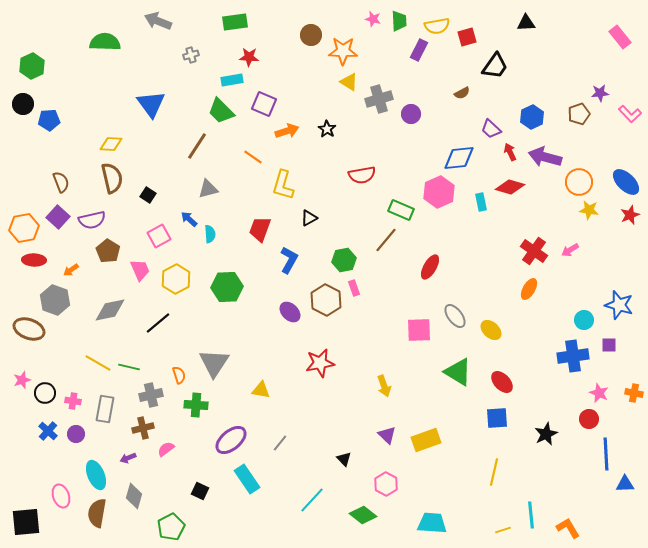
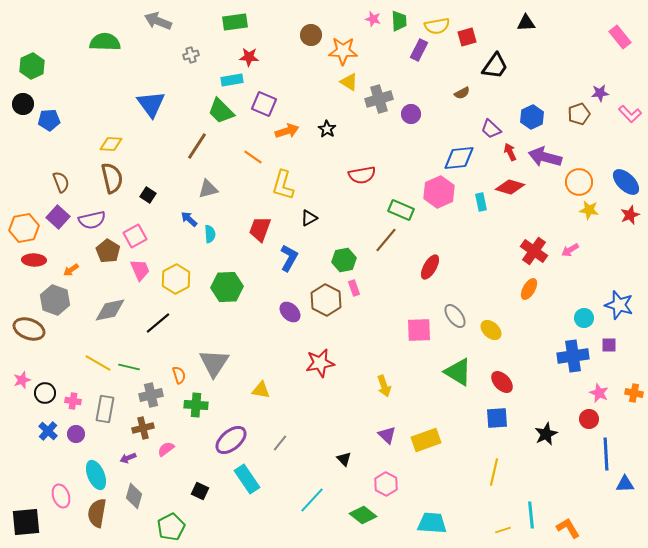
pink square at (159, 236): moved 24 px left
blue L-shape at (289, 260): moved 2 px up
cyan circle at (584, 320): moved 2 px up
